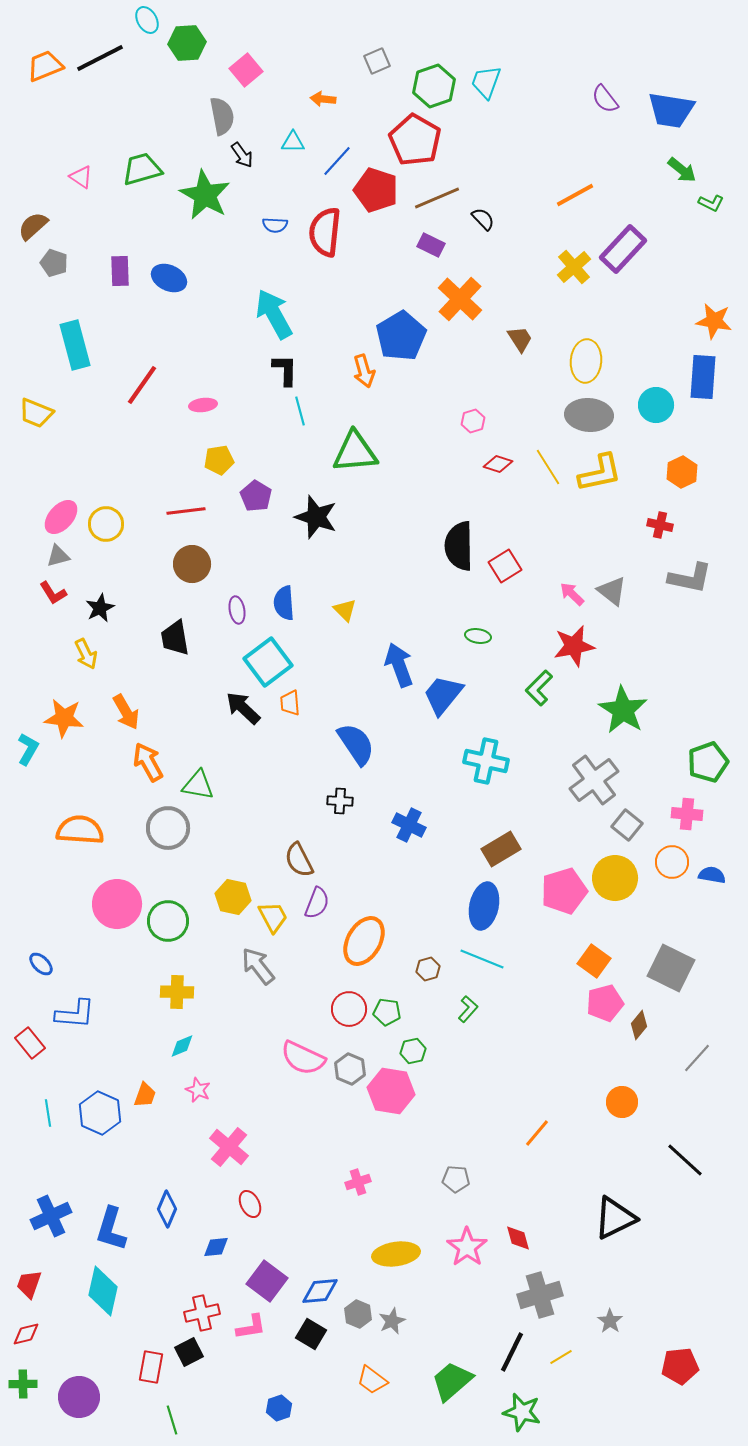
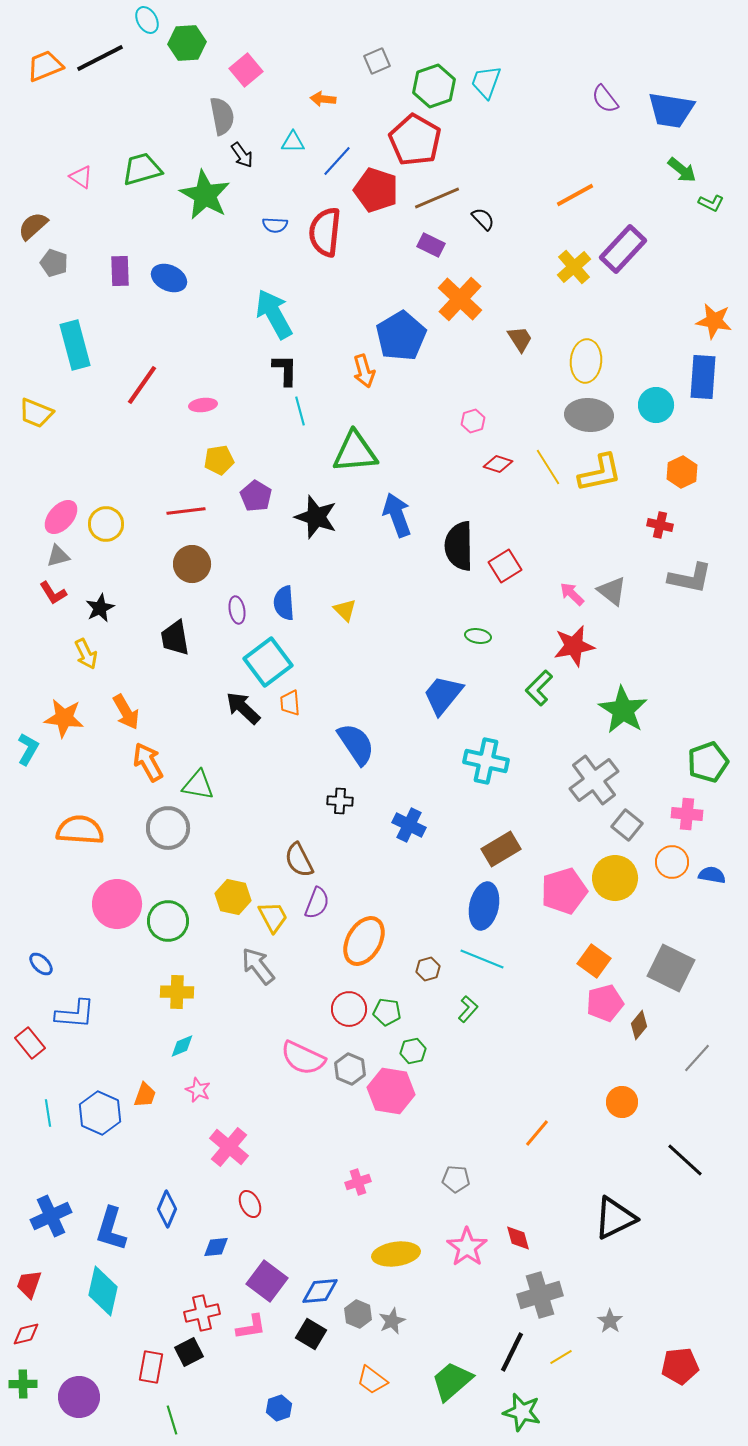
blue arrow at (399, 665): moved 2 px left, 150 px up
